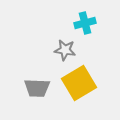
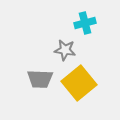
yellow square: rotated 8 degrees counterclockwise
gray trapezoid: moved 3 px right, 9 px up
